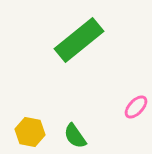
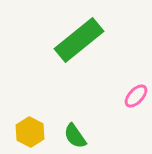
pink ellipse: moved 11 px up
yellow hexagon: rotated 16 degrees clockwise
